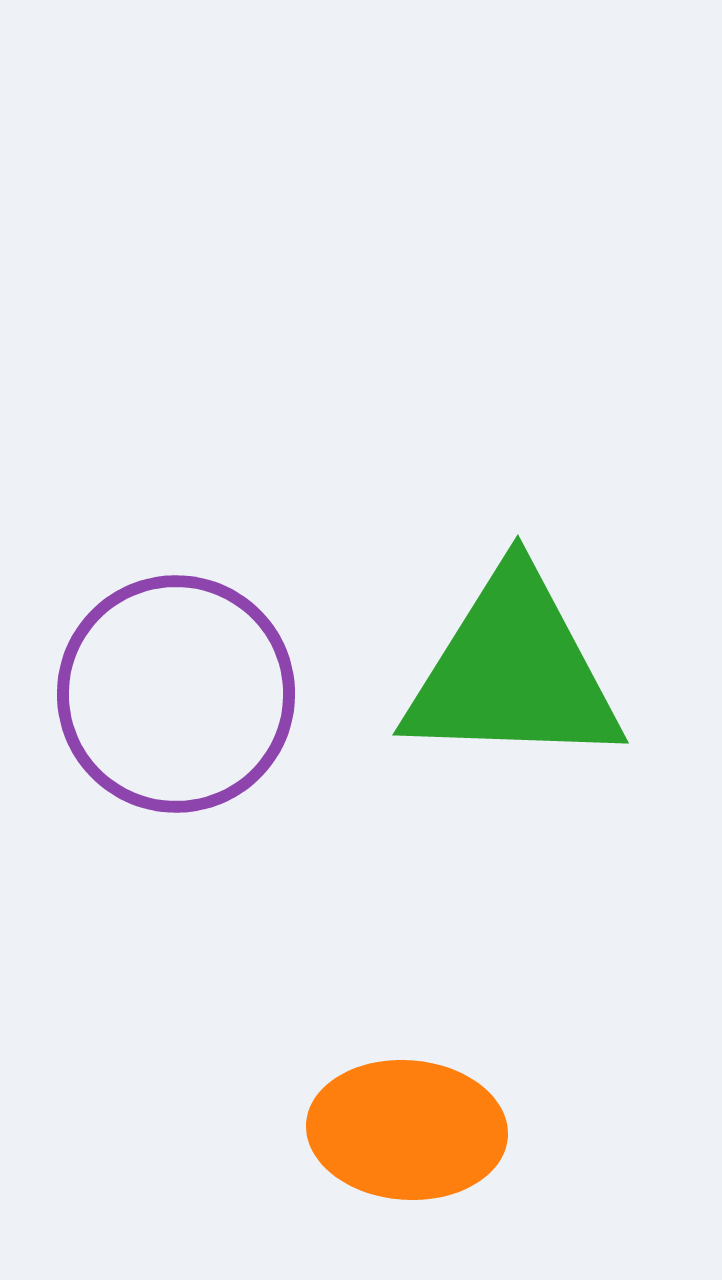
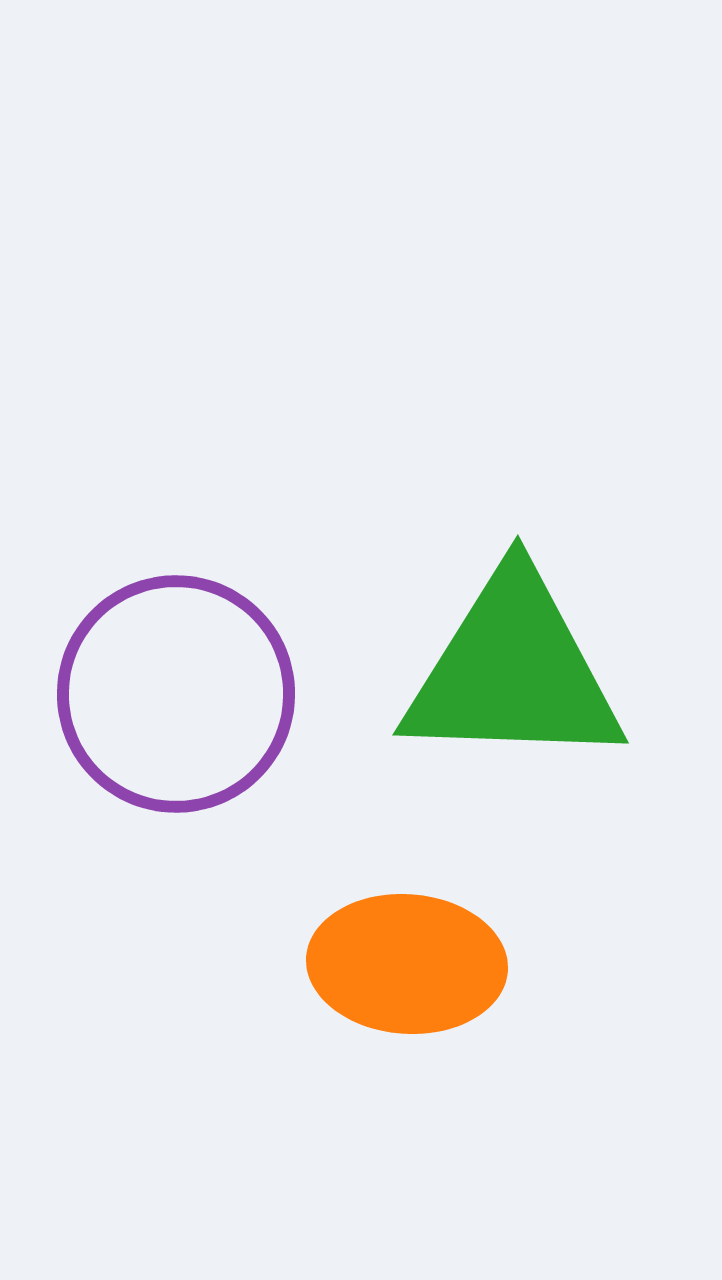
orange ellipse: moved 166 px up
